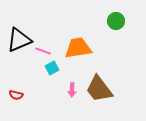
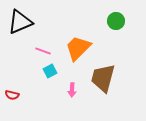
black triangle: moved 1 px right, 18 px up
orange trapezoid: rotated 36 degrees counterclockwise
cyan square: moved 2 px left, 3 px down
brown trapezoid: moved 4 px right, 11 px up; rotated 52 degrees clockwise
red semicircle: moved 4 px left
